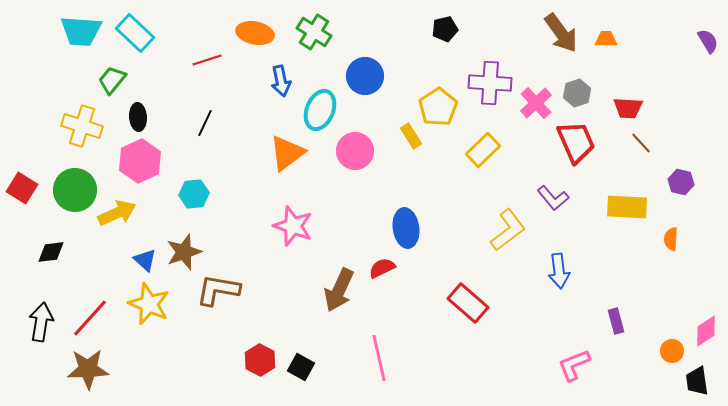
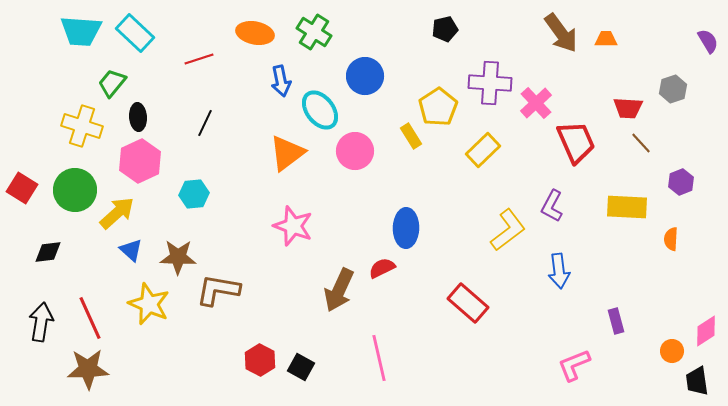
red line at (207, 60): moved 8 px left, 1 px up
green trapezoid at (112, 80): moved 3 px down
gray hexagon at (577, 93): moved 96 px right, 4 px up
cyan ellipse at (320, 110): rotated 60 degrees counterclockwise
purple hexagon at (681, 182): rotated 25 degrees clockwise
purple L-shape at (553, 198): moved 1 px left, 8 px down; rotated 68 degrees clockwise
yellow arrow at (117, 213): rotated 18 degrees counterclockwise
blue ellipse at (406, 228): rotated 9 degrees clockwise
black diamond at (51, 252): moved 3 px left
brown star at (184, 252): moved 6 px left, 5 px down; rotated 21 degrees clockwise
blue triangle at (145, 260): moved 14 px left, 10 px up
red line at (90, 318): rotated 66 degrees counterclockwise
